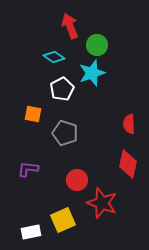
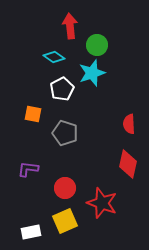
red arrow: rotated 15 degrees clockwise
red circle: moved 12 px left, 8 px down
yellow square: moved 2 px right, 1 px down
